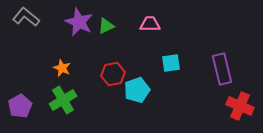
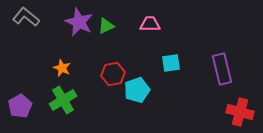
red cross: moved 6 px down; rotated 8 degrees counterclockwise
